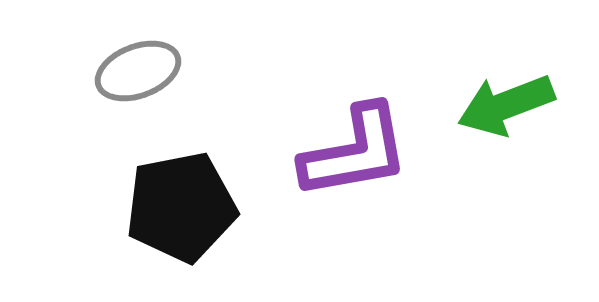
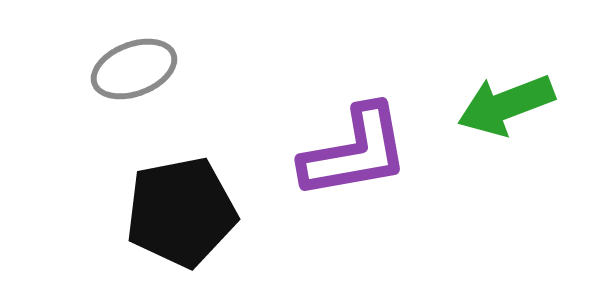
gray ellipse: moved 4 px left, 2 px up
black pentagon: moved 5 px down
